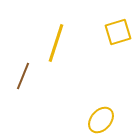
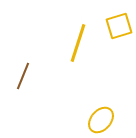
yellow square: moved 1 px right, 6 px up
yellow line: moved 22 px right
